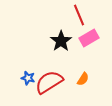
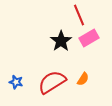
blue star: moved 12 px left, 4 px down
red semicircle: moved 3 px right
